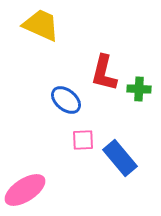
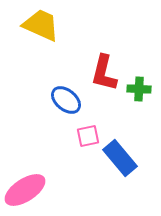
pink square: moved 5 px right, 4 px up; rotated 10 degrees counterclockwise
